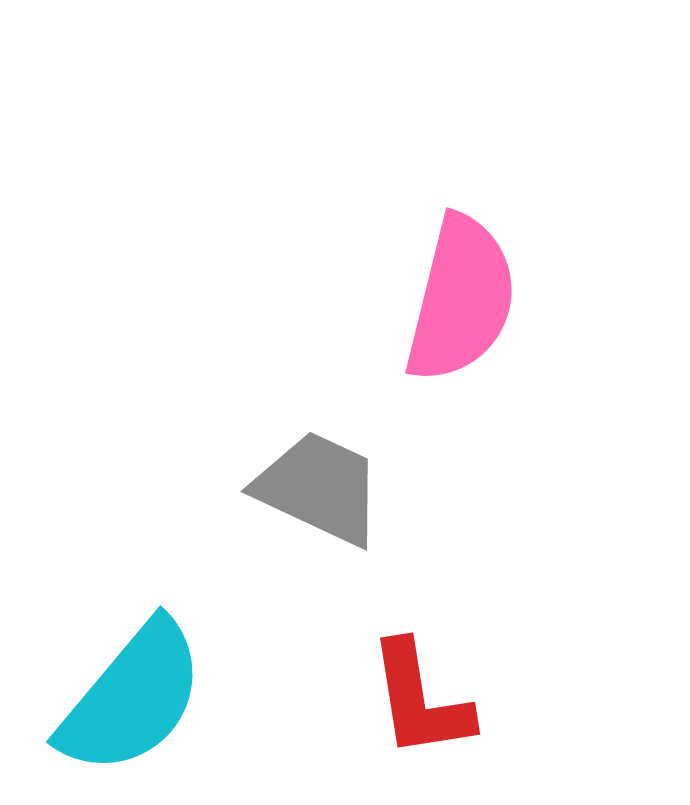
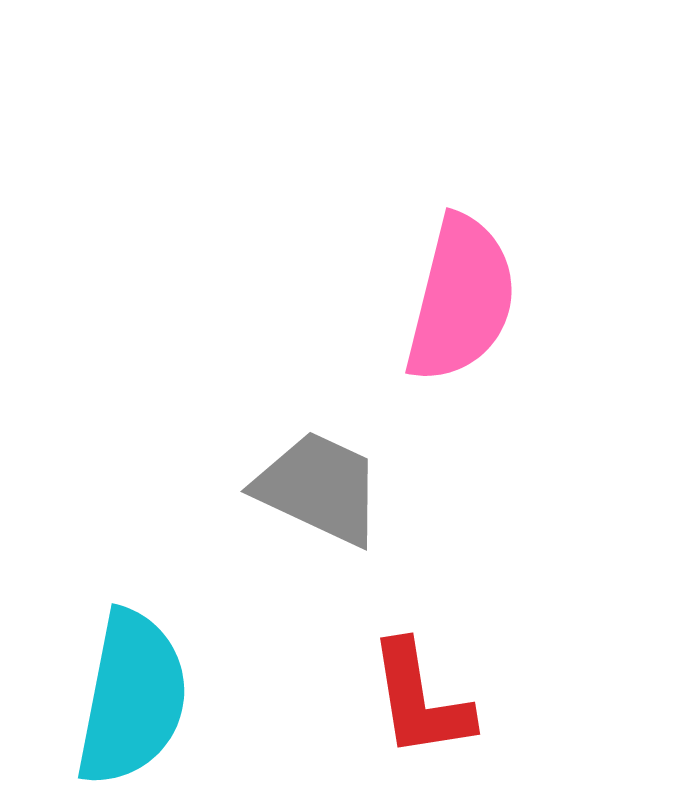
cyan semicircle: rotated 29 degrees counterclockwise
